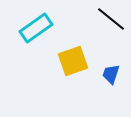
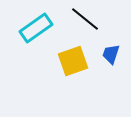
black line: moved 26 px left
blue trapezoid: moved 20 px up
